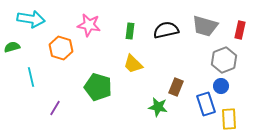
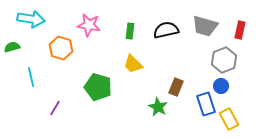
green star: rotated 18 degrees clockwise
yellow rectangle: rotated 25 degrees counterclockwise
